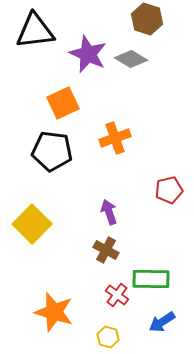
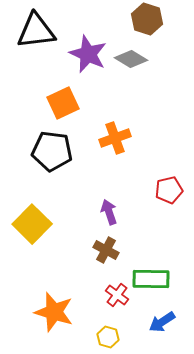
black triangle: moved 1 px right
